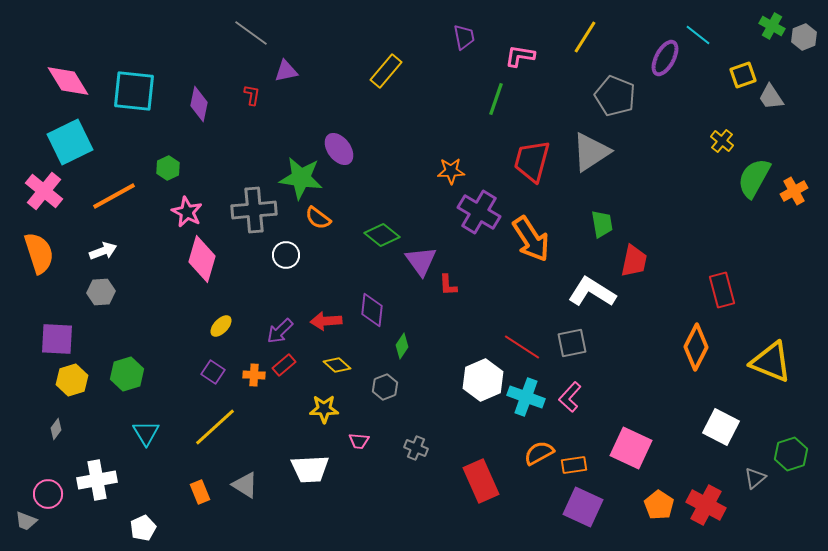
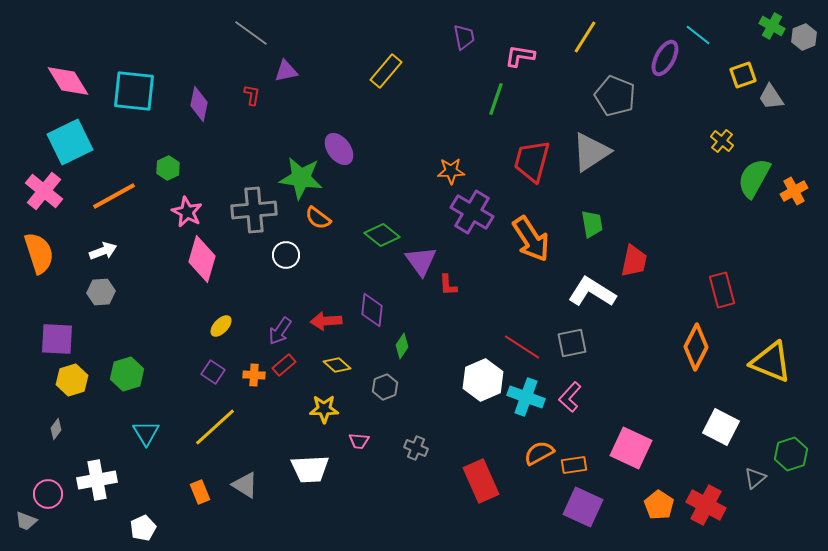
purple cross at (479, 212): moved 7 px left
green trapezoid at (602, 224): moved 10 px left
purple arrow at (280, 331): rotated 12 degrees counterclockwise
